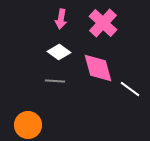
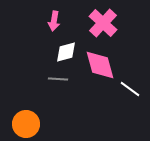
pink arrow: moved 7 px left, 2 px down
white diamond: moved 7 px right; rotated 50 degrees counterclockwise
pink diamond: moved 2 px right, 3 px up
gray line: moved 3 px right, 2 px up
orange circle: moved 2 px left, 1 px up
